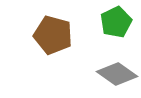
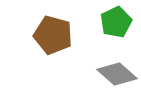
gray diamond: rotated 6 degrees clockwise
